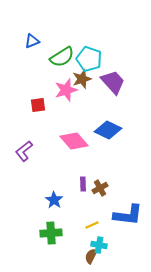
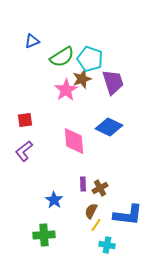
cyan pentagon: moved 1 px right
purple trapezoid: rotated 24 degrees clockwise
pink star: rotated 15 degrees counterclockwise
red square: moved 13 px left, 15 px down
blue diamond: moved 1 px right, 3 px up
pink diamond: rotated 36 degrees clockwise
yellow line: moved 4 px right; rotated 32 degrees counterclockwise
green cross: moved 7 px left, 2 px down
cyan cross: moved 8 px right
brown semicircle: moved 45 px up
